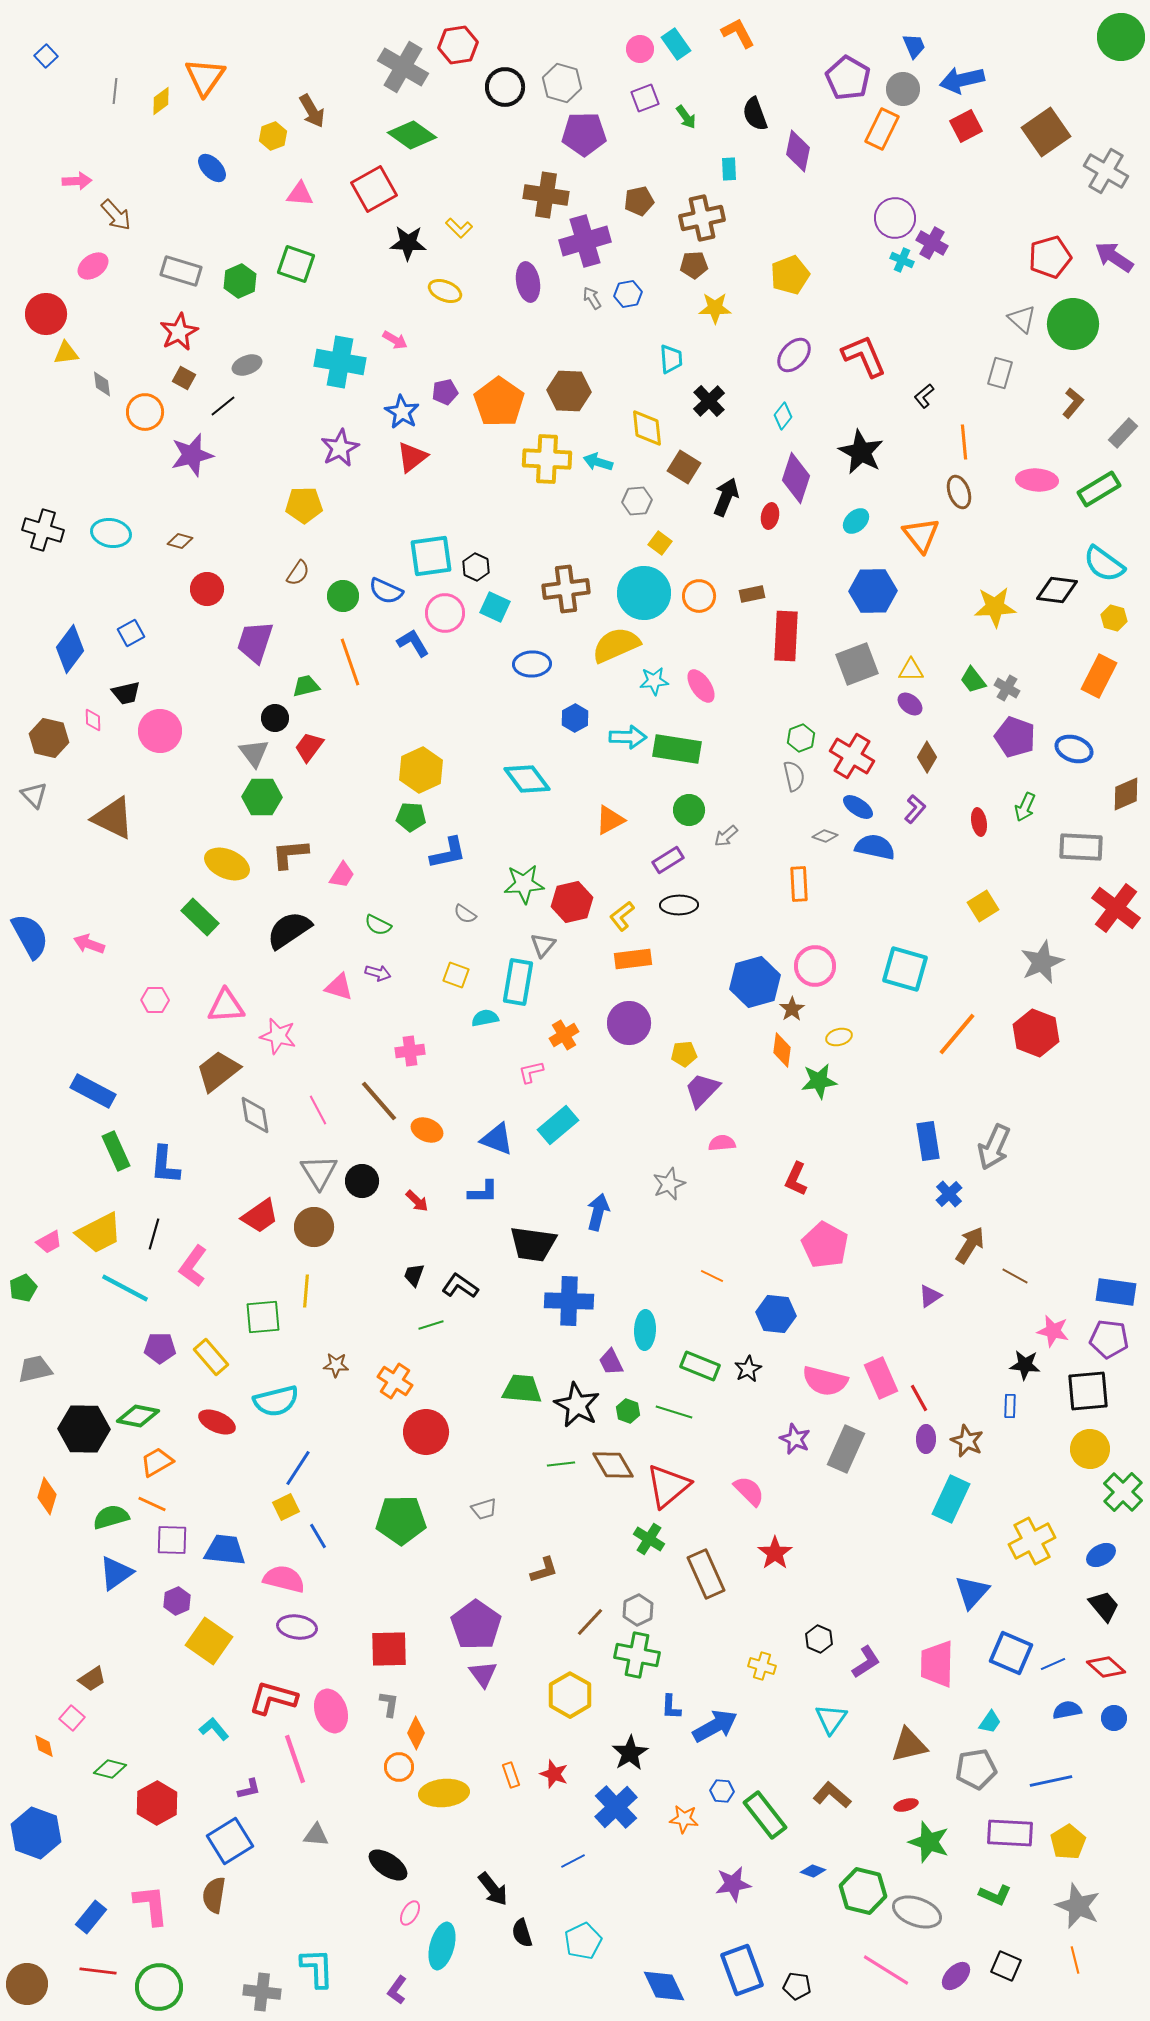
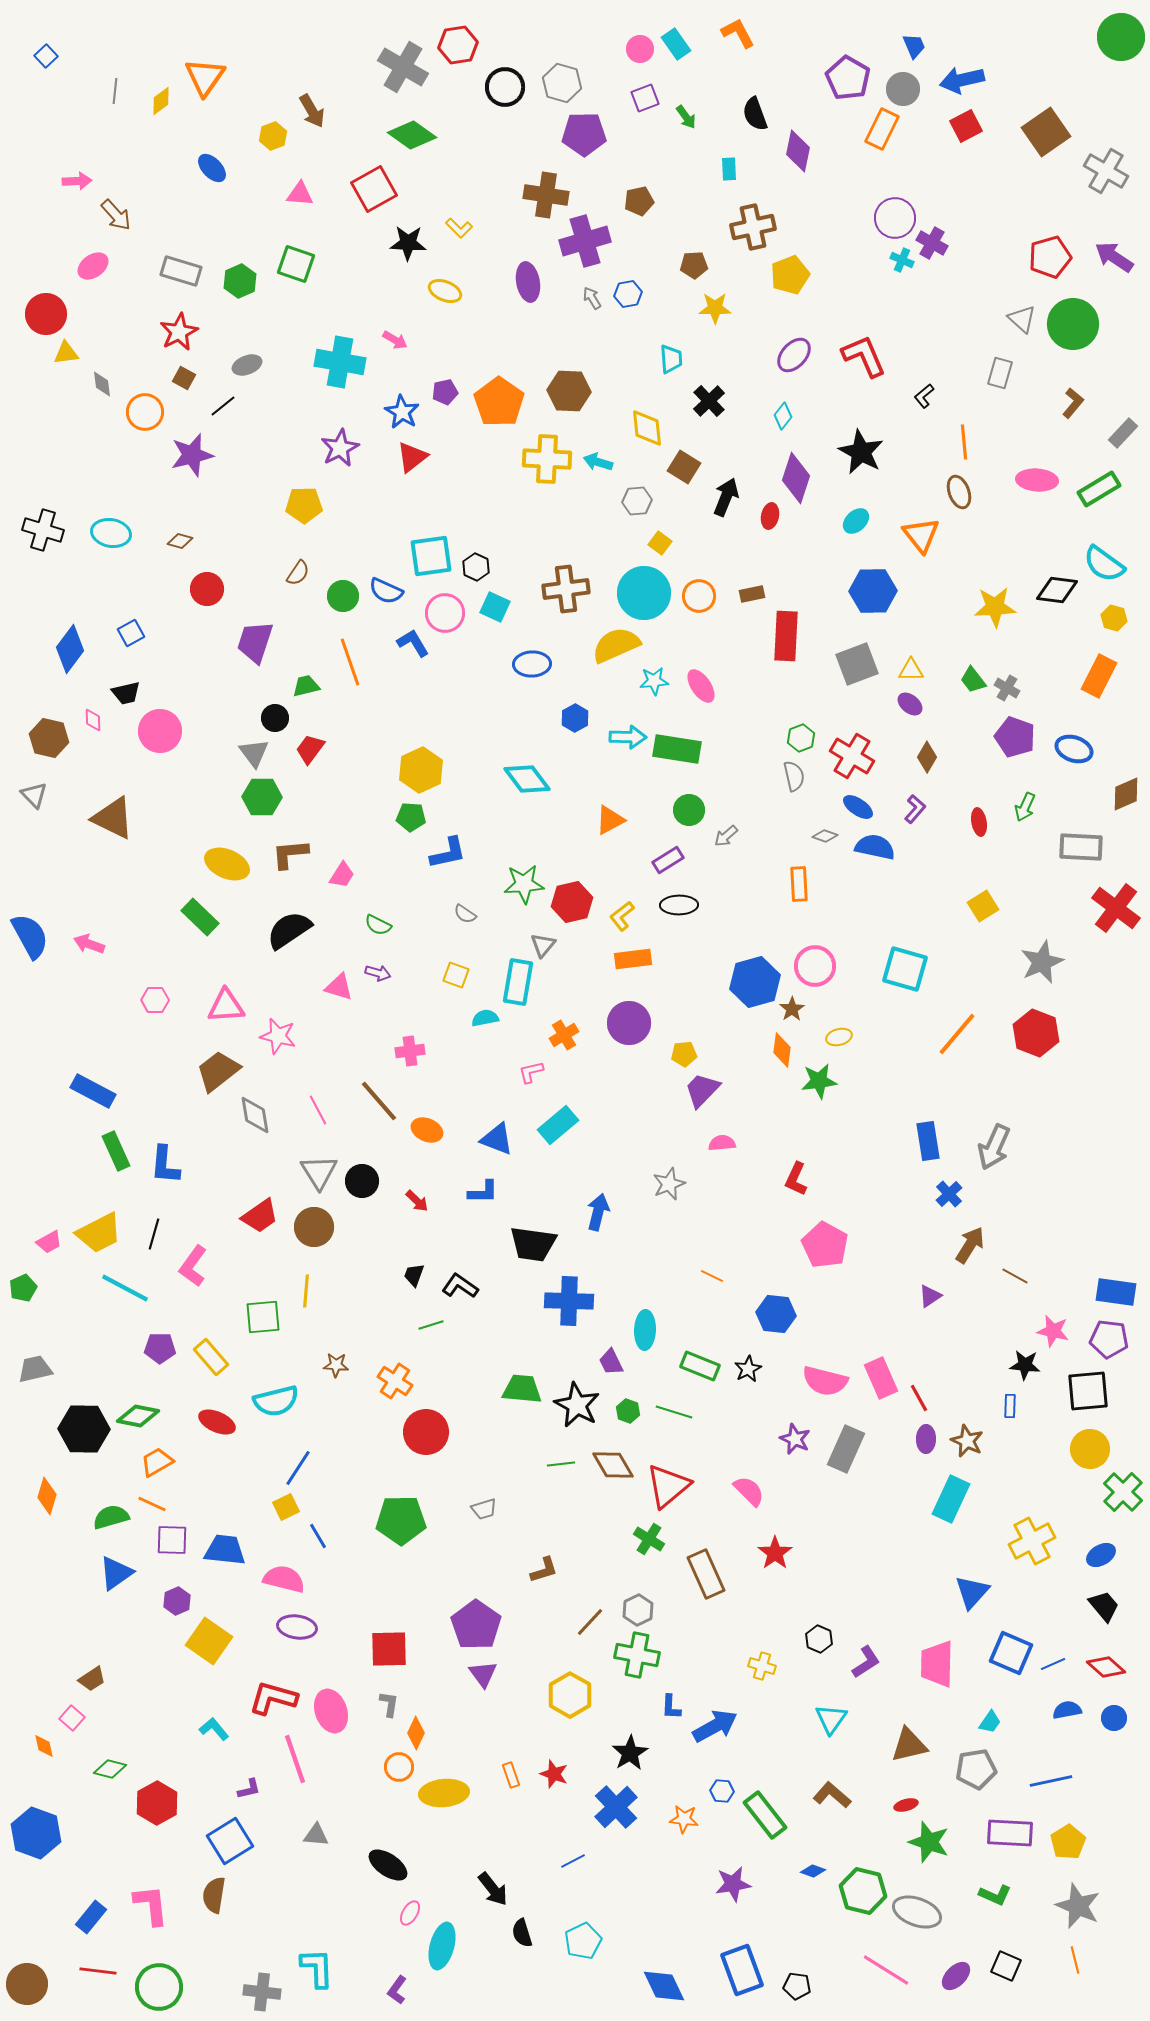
brown cross at (702, 218): moved 51 px right, 9 px down
red trapezoid at (309, 747): moved 1 px right, 2 px down
